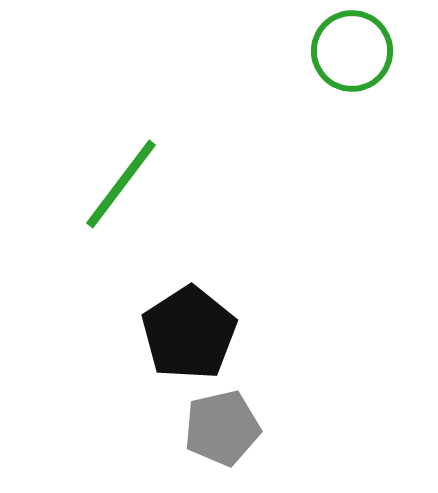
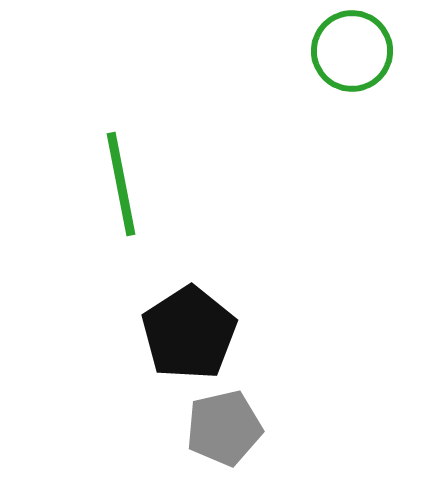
green line: rotated 48 degrees counterclockwise
gray pentagon: moved 2 px right
